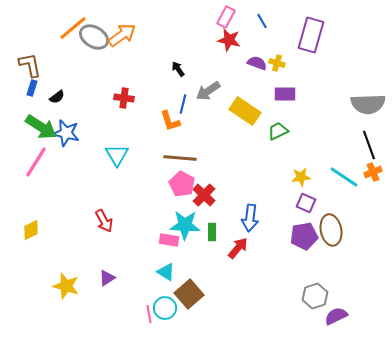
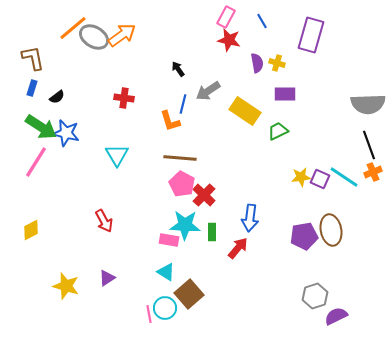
purple semicircle at (257, 63): rotated 60 degrees clockwise
brown L-shape at (30, 65): moved 3 px right, 7 px up
purple square at (306, 203): moved 14 px right, 24 px up
